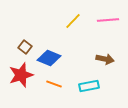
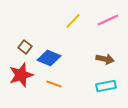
pink line: rotated 20 degrees counterclockwise
cyan rectangle: moved 17 px right
